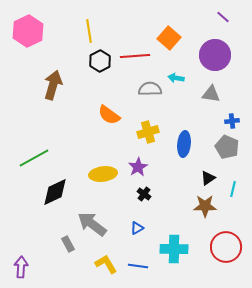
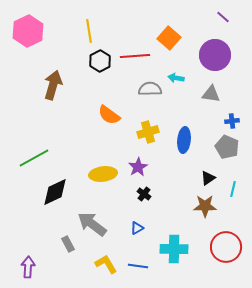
blue ellipse: moved 4 px up
purple arrow: moved 7 px right
